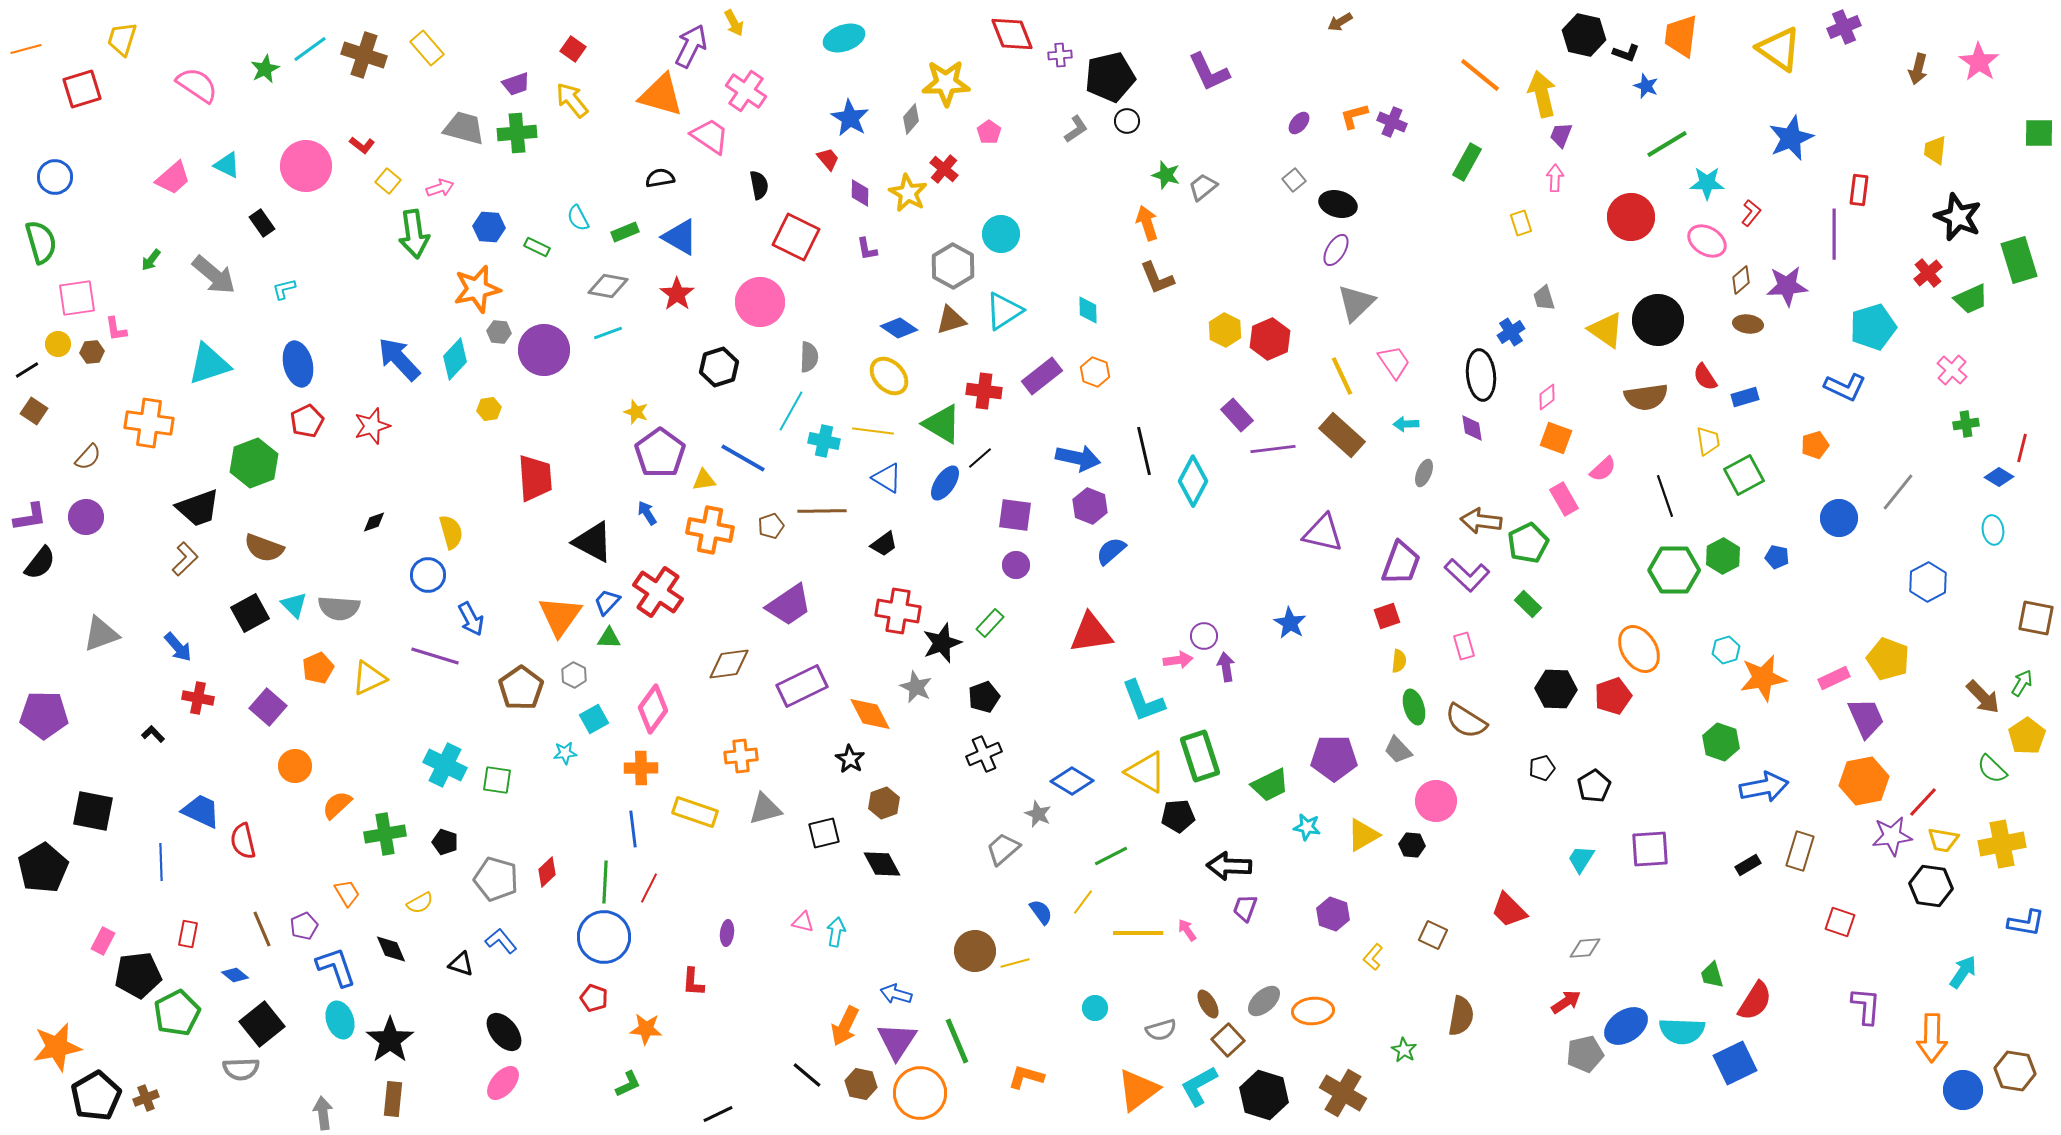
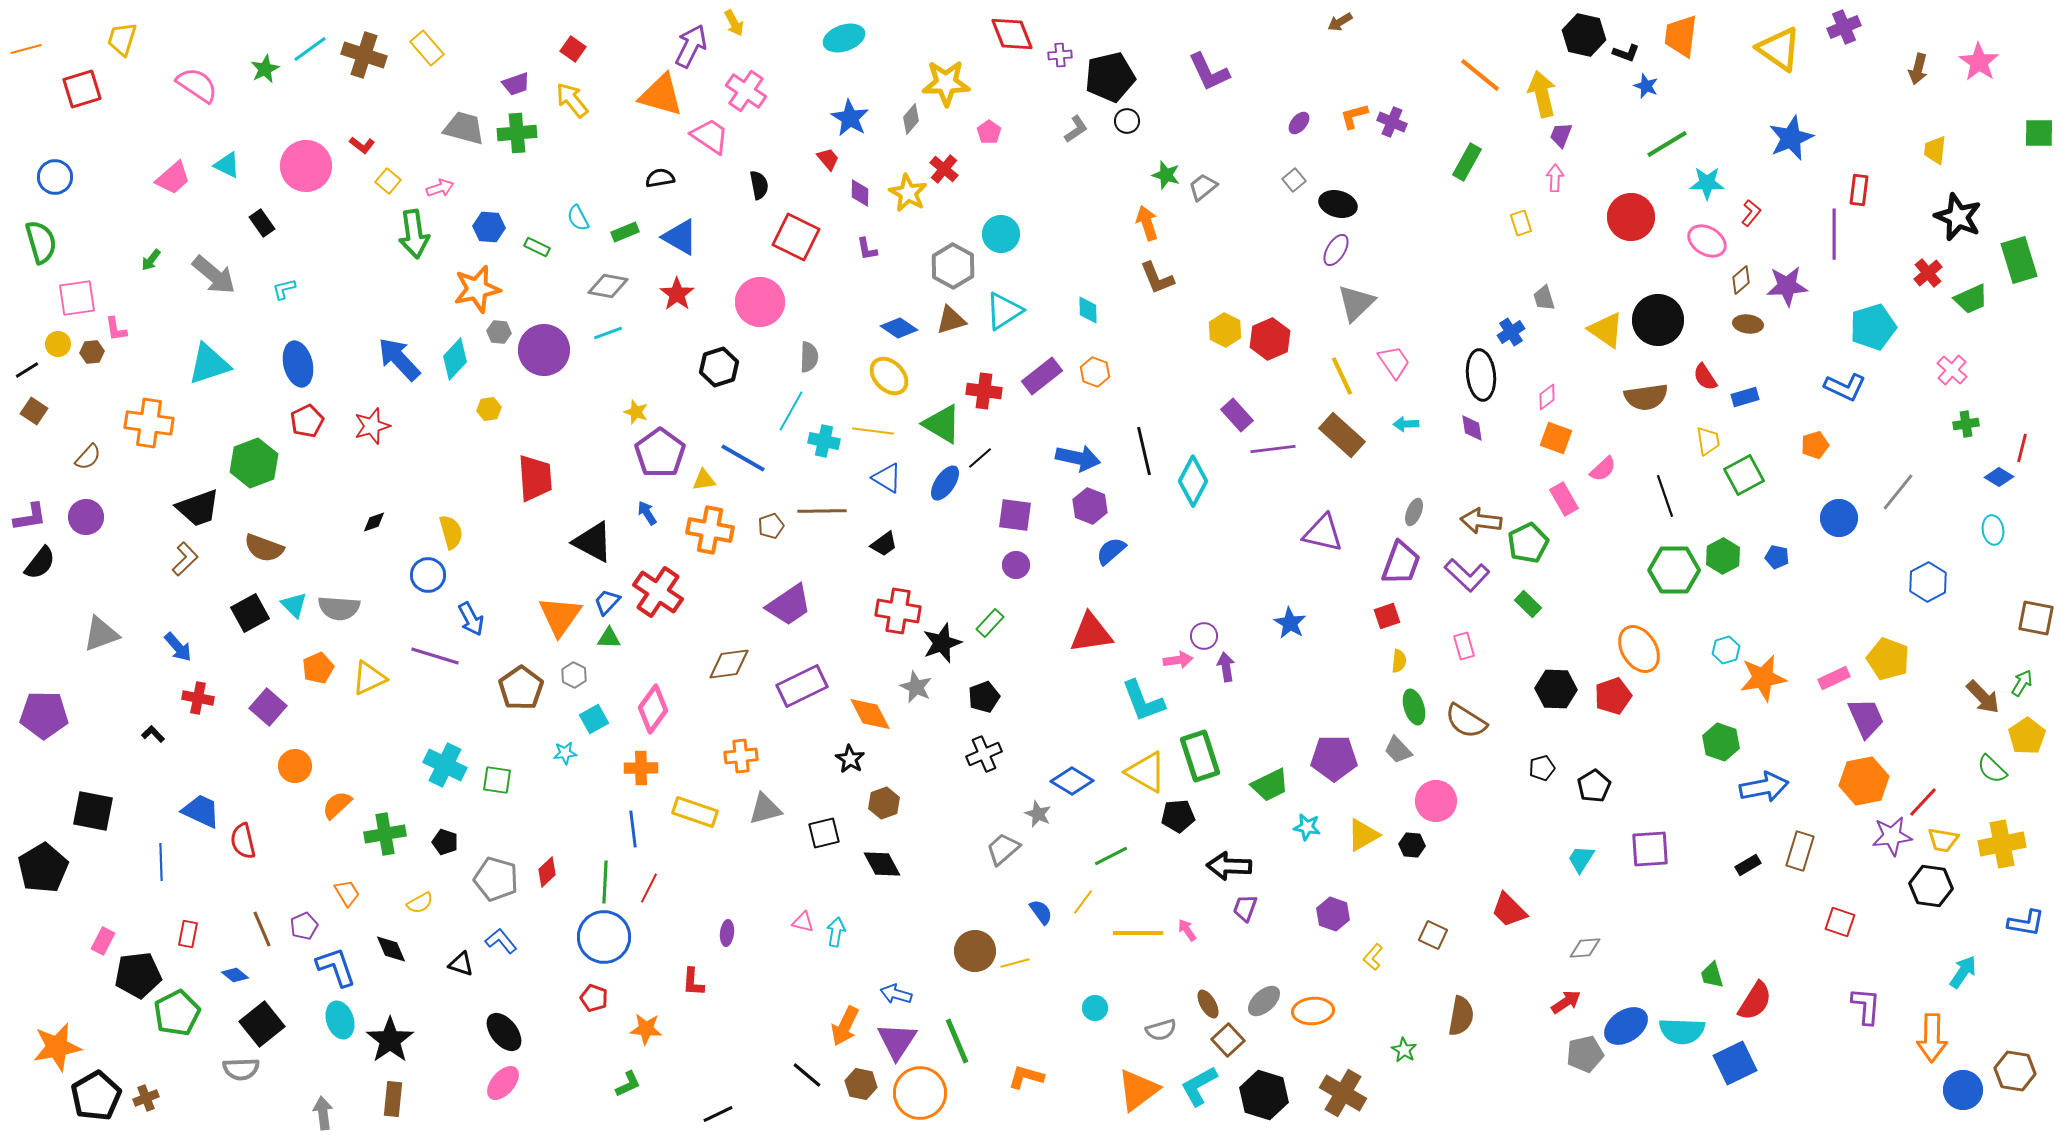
gray ellipse at (1424, 473): moved 10 px left, 39 px down
